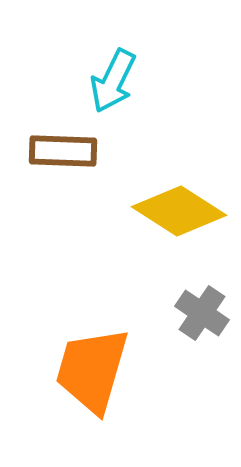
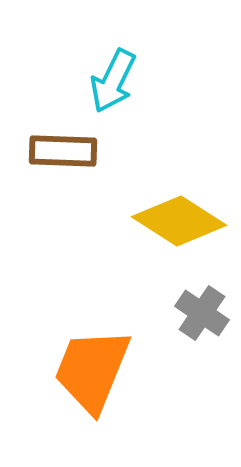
yellow diamond: moved 10 px down
orange trapezoid: rotated 6 degrees clockwise
